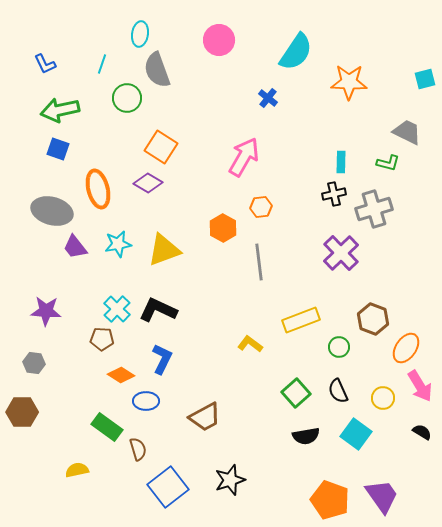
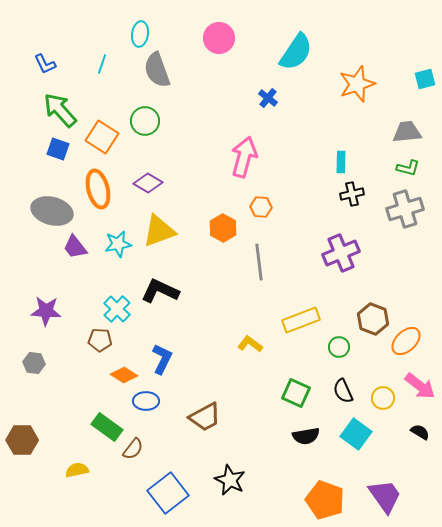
pink circle at (219, 40): moved 2 px up
orange star at (349, 82): moved 8 px right, 2 px down; rotated 21 degrees counterclockwise
green circle at (127, 98): moved 18 px right, 23 px down
green arrow at (60, 110): rotated 60 degrees clockwise
gray trapezoid at (407, 132): rotated 32 degrees counterclockwise
orange square at (161, 147): moved 59 px left, 10 px up
pink arrow at (244, 157): rotated 15 degrees counterclockwise
green L-shape at (388, 163): moved 20 px right, 5 px down
black cross at (334, 194): moved 18 px right
orange hexagon at (261, 207): rotated 10 degrees clockwise
gray cross at (374, 209): moved 31 px right
yellow triangle at (164, 250): moved 5 px left, 19 px up
purple cross at (341, 253): rotated 21 degrees clockwise
black L-shape at (158, 310): moved 2 px right, 19 px up
brown pentagon at (102, 339): moved 2 px left, 1 px down
orange ellipse at (406, 348): moved 7 px up; rotated 12 degrees clockwise
orange diamond at (121, 375): moved 3 px right
pink arrow at (420, 386): rotated 20 degrees counterclockwise
black semicircle at (338, 391): moved 5 px right
green square at (296, 393): rotated 24 degrees counterclockwise
brown hexagon at (22, 412): moved 28 px down
black semicircle at (422, 432): moved 2 px left
brown semicircle at (138, 449): moved 5 px left; rotated 55 degrees clockwise
black star at (230, 480): rotated 28 degrees counterclockwise
blue square at (168, 487): moved 6 px down
purple trapezoid at (382, 496): moved 3 px right
orange pentagon at (330, 500): moved 5 px left
